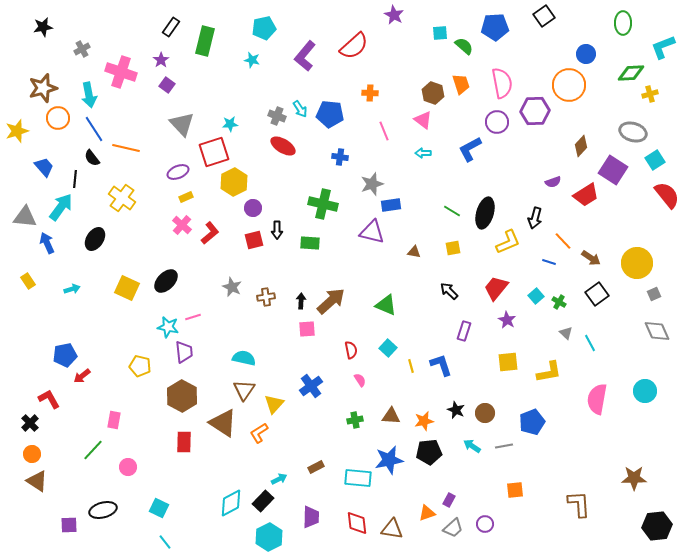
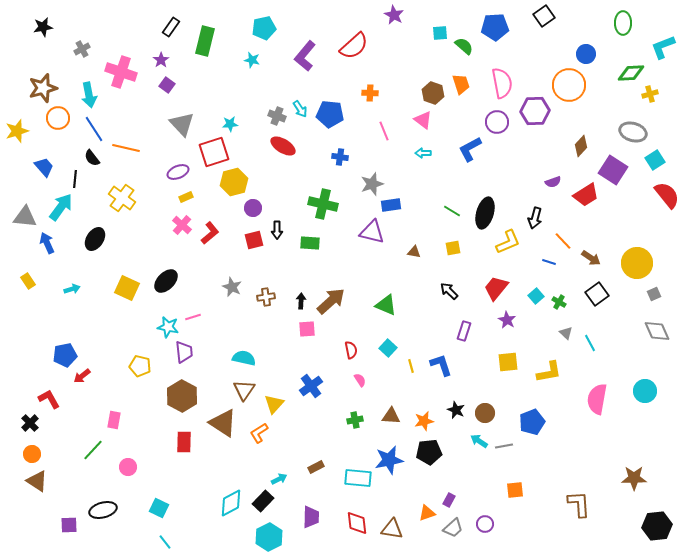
yellow hexagon at (234, 182): rotated 12 degrees clockwise
cyan arrow at (472, 446): moved 7 px right, 5 px up
